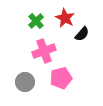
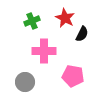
green cross: moved 4 px left; rotated 21 degrees clockwise
black semicircle: rotated 14 degrees counterclockwise
pink cross: rotated 20 degrees clockwise
pink pentagon: moved 12 px right, 2 px up; rotated 25 degrees clockwise
